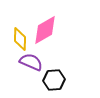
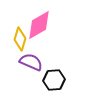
pink diamond: moved 6 px left, 5 px up
yellow diamond: rotated 15 degrees clockwise
